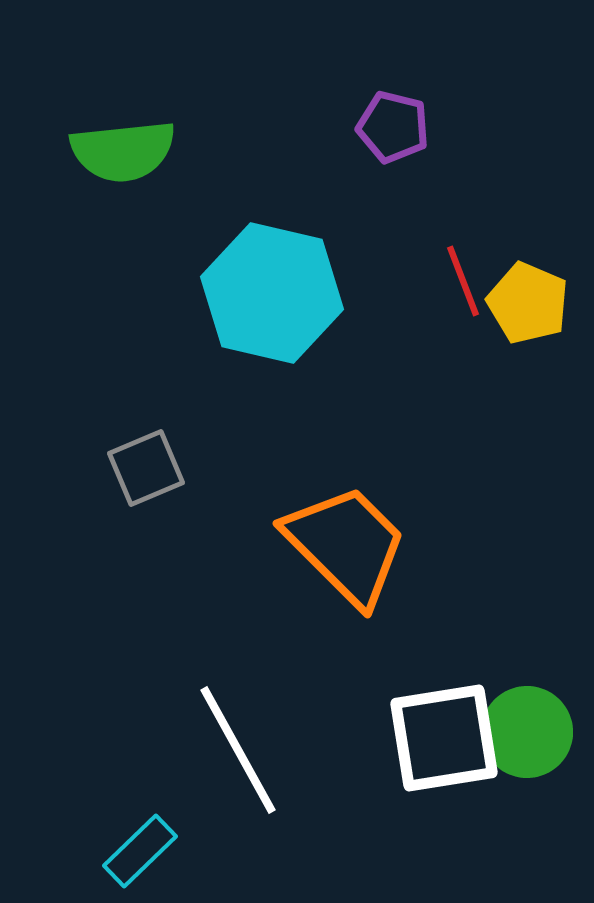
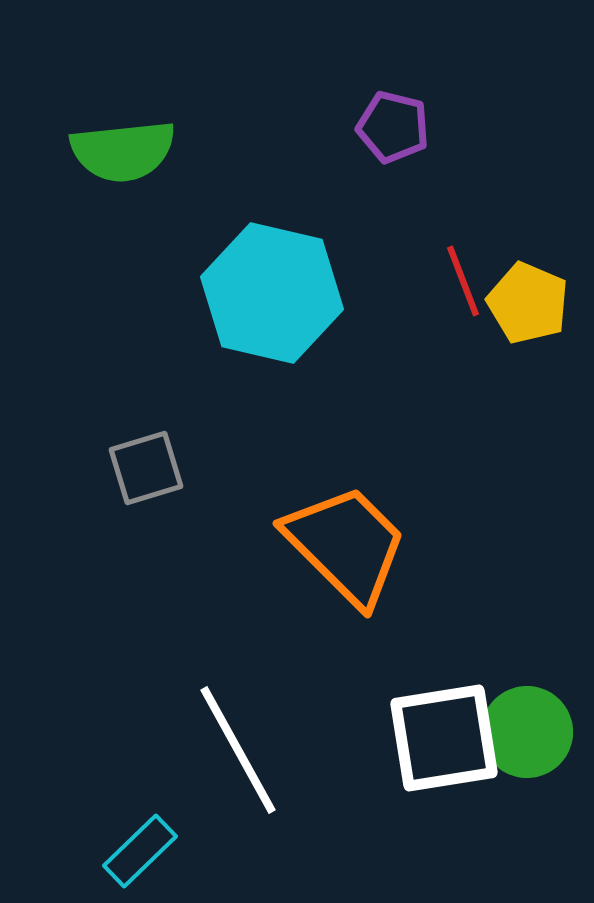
gray square: rotated 6 degrees clockwise
